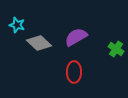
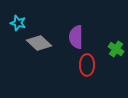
cyan star: moved 1 px right, 2 px up
purple semicircle: rotated 60 degrees counterclockwise
red ellipse: moved 13 px right, 7 px up
